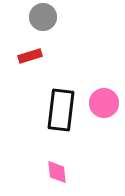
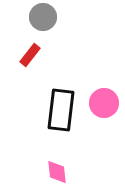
red rectangle: moved 1 px up; rotated 35 degrees counterclockwise
